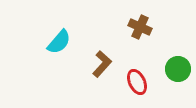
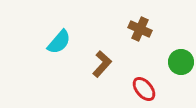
brown cross: moved 2 px down
green circle: moved 3 px right, 7 px up
red ellipse: moved 7 px right, 7 px down; rotated 15 degrees counterclockwise
